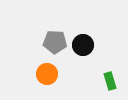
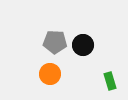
orange circle: moved 3 px right
